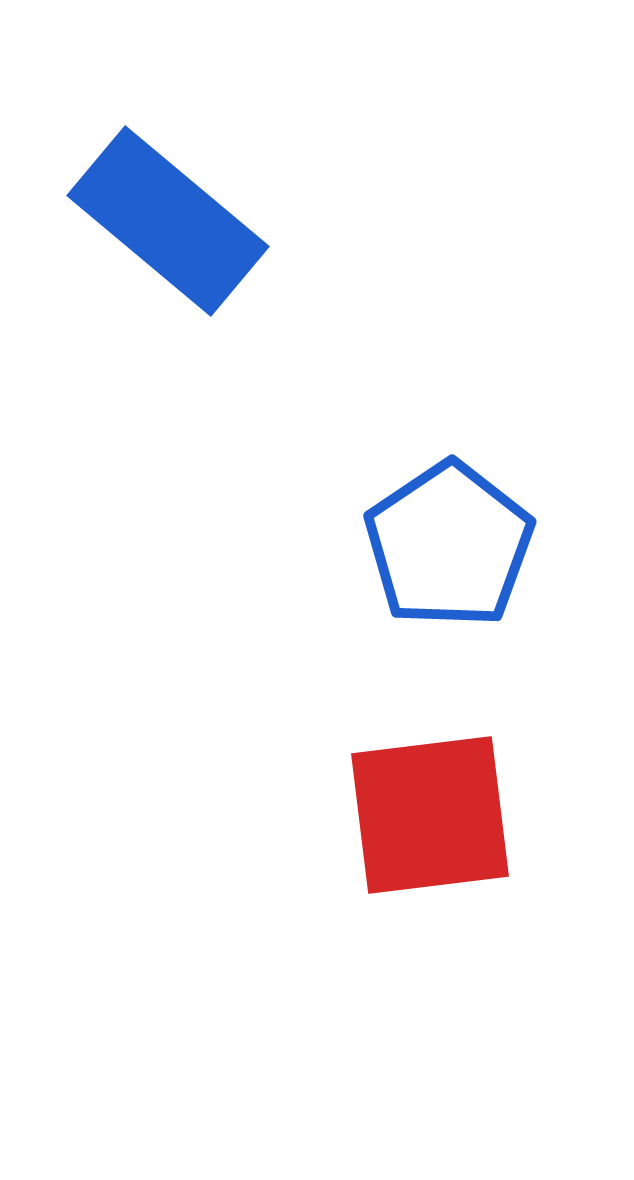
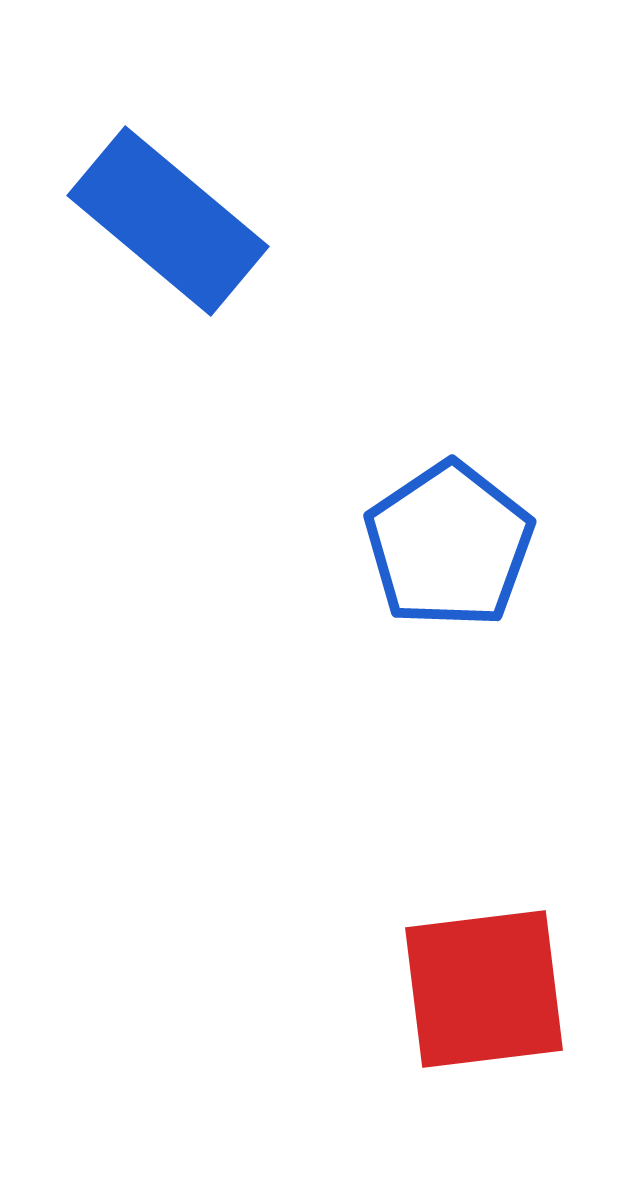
red square: moved 54 px right, 174 px down
